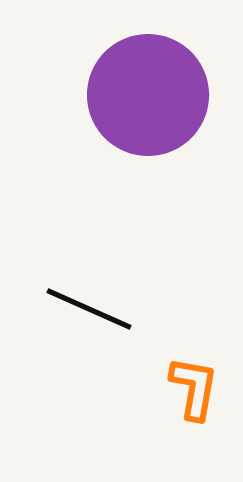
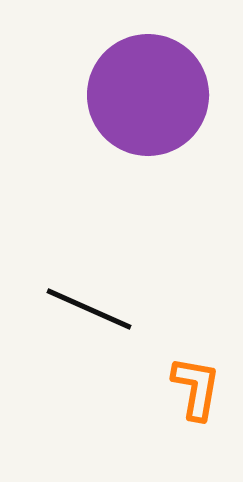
orange L-shape: moved 2 px right
